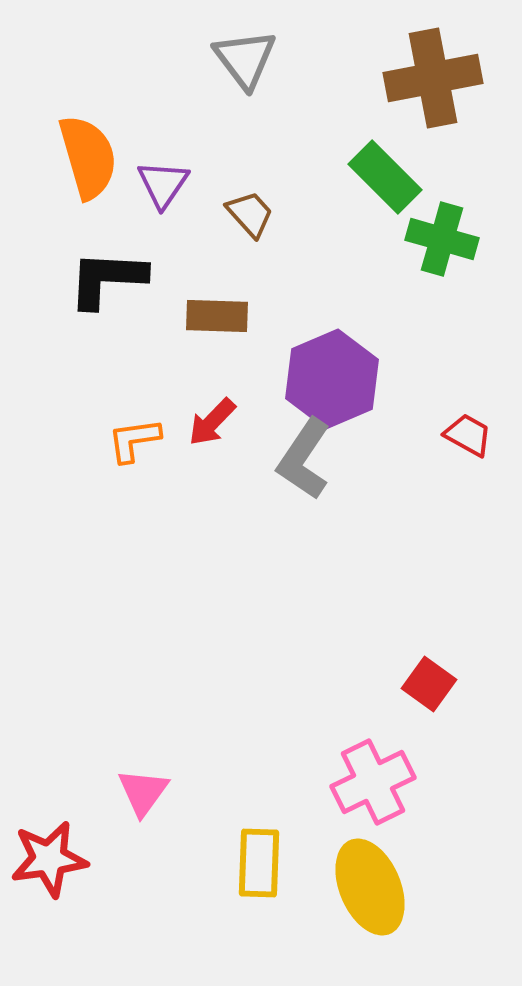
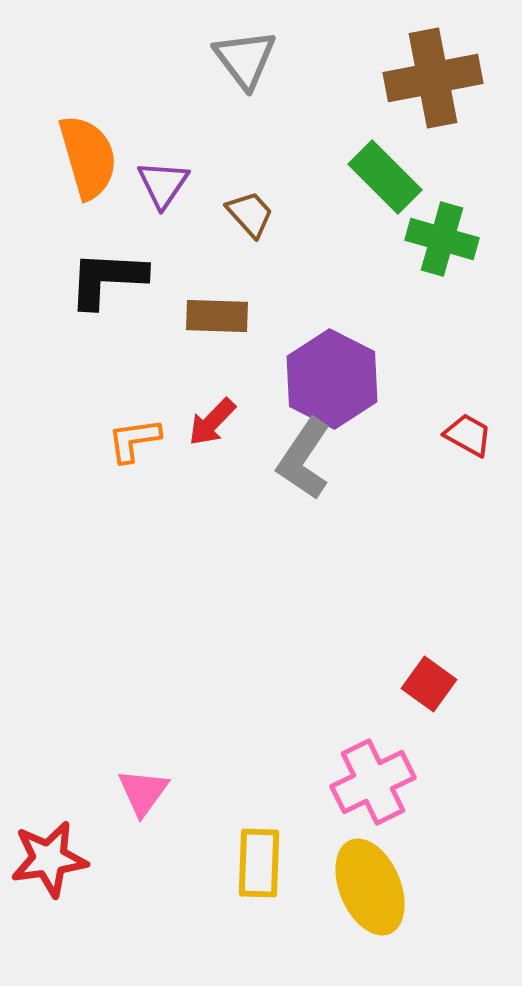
purple hexagon: rotated 10 degrees counterclockwise
